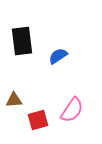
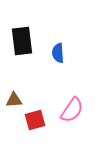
blue semicircle: moved 3 px up; rotated 60 degrees counterclockwise
red square: moved 3 px left
